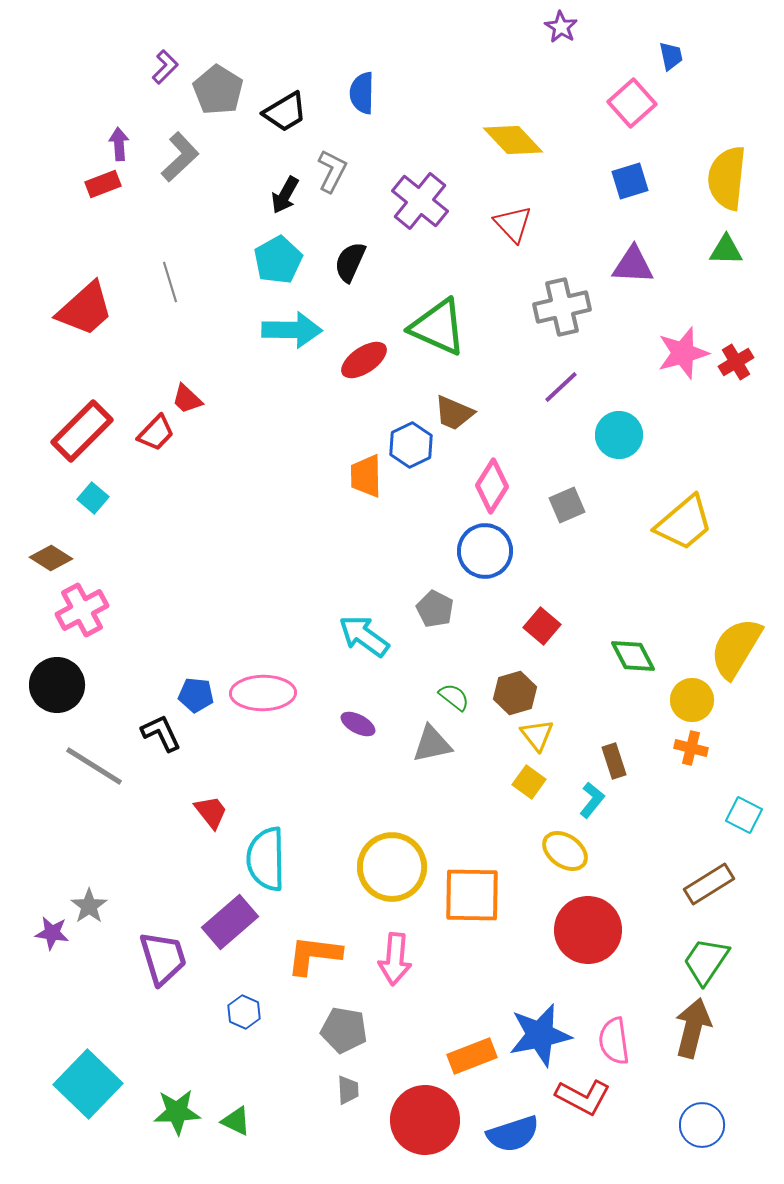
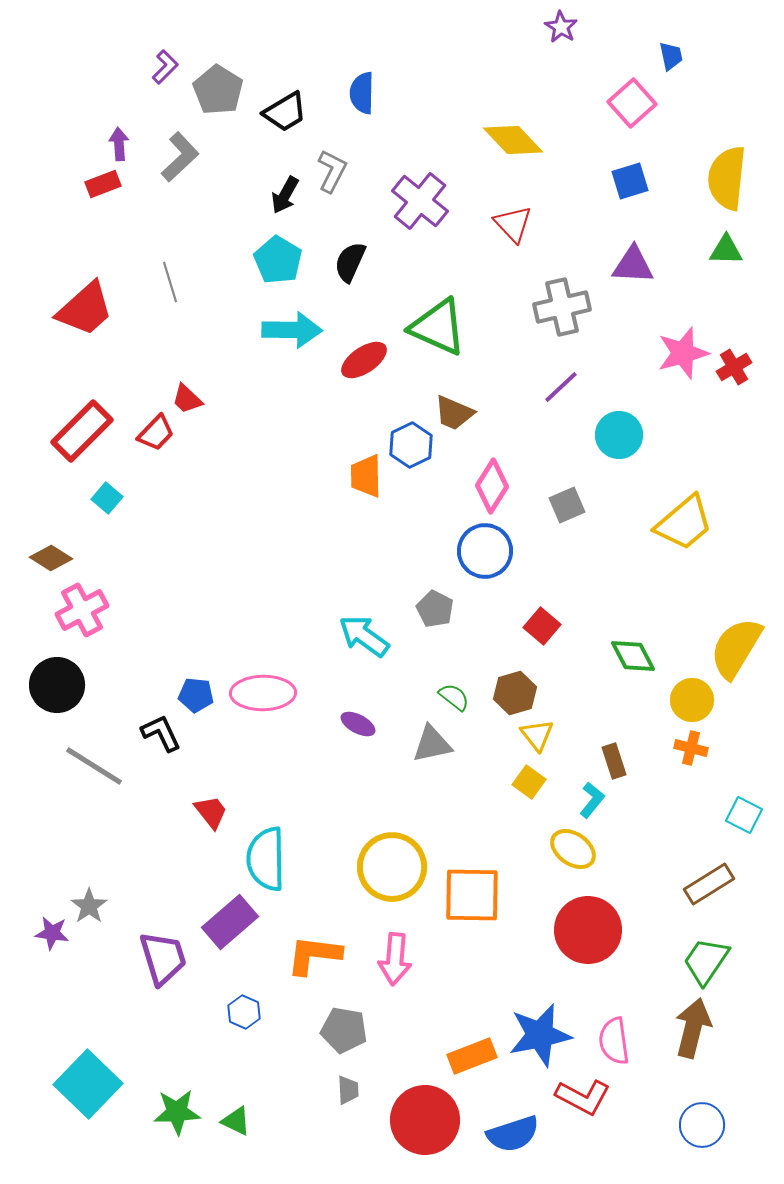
cyan pentagon at (278, 260): rotated 12 degrees counterclockwise
red cross at (736, 362): moved 2 px left, 5 px down
cyan square at (93, 498): moved 14 px right
yellow ellipse at (565, 851): moved 8 px right, 2 px up
